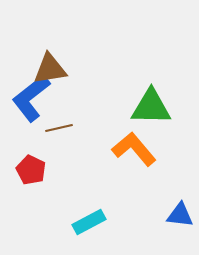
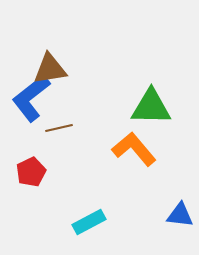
red pentagon: moved 2 px down; rotated 20 degrees clockwise
